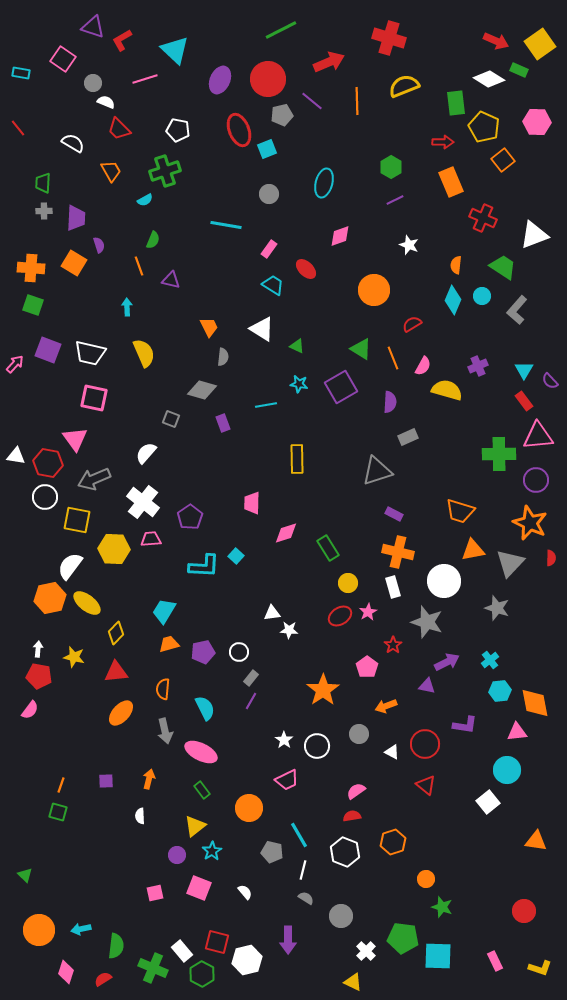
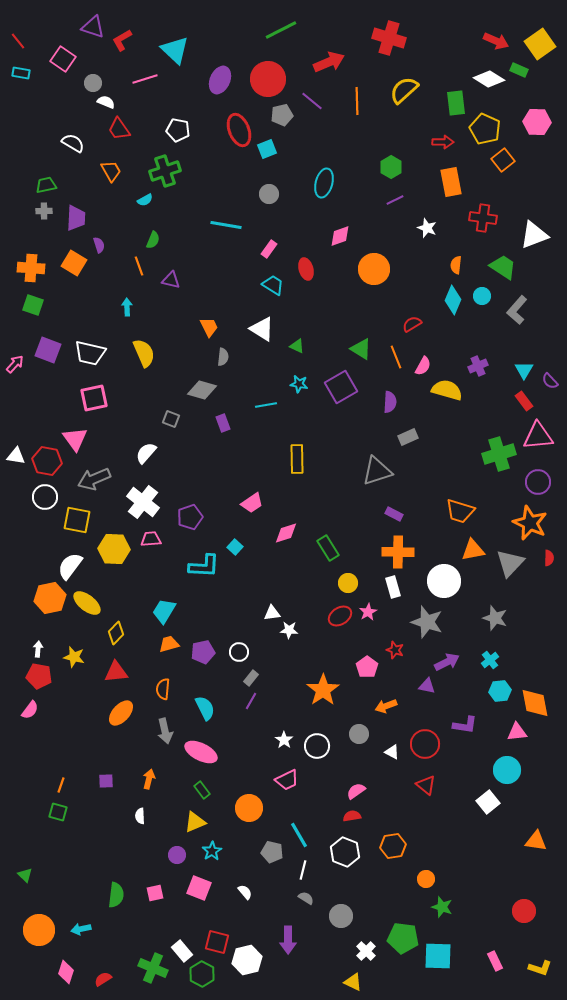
yellow semicircle at (404, 86): moved 4 px down; rotated 20 degrees counterclockwise
yellow pentagon at (484, 127): moved 1 px right, 2 px down
red line at (18, 128): moved 87 px up
red trapezoid at (119, 129): rotated 10 degrees clockwise
orange rectangle at (451, 182): rotated 12 degrees clockwise
green trapezoid at (43, 183): moved 3 px right, 2 px down; rotated 75 degrees clockwise
red cross at (483, 218): rotated 16 degrees counterclockwise
white star at (409, 245): moved 18 px right, 17 px up
red ellipse at (306, 269): rotated 30 degrees clockwise
orange circle at (374, 290): moved 21 px up
orange line at (393, 358): moved 3 px right, 1 px up
pink square at (94, 398): rotated 24 degrees counterclockwise
green cross at (499, 454): rotated 16 degrees counterclockwise
red hexagon at (48, 463): moved 1 px left, 2 px up
purple circle at (536, 480): moved 2 px right, 2 px down
pink trapezoid at (252, 503): rotated 125 degrees counterclockwise
purple pentagon at (190, 517): rotated 15 degrees clockwise
orange cross at (398, 552): rotated 12 degrees counterclockwise
cyan square at (236, 556): moved 1 px left, 9 px up
red semicircle at (551, 558): moved 2 px left
gray star at (497, 608): moved 2 px left, 10 px down
red star at (393, 645): moved 2 px right, 5 px down; rotated 18 degrees counterclockwise
yellow triangle at (195, 826): moved 4 px up; rotated 15 degrees clockwise
orange hexagon at (393, 842): moved 4 px down; rotated 10 degrees clockwise
green semicircle at (116, 946): moved 51 px up
